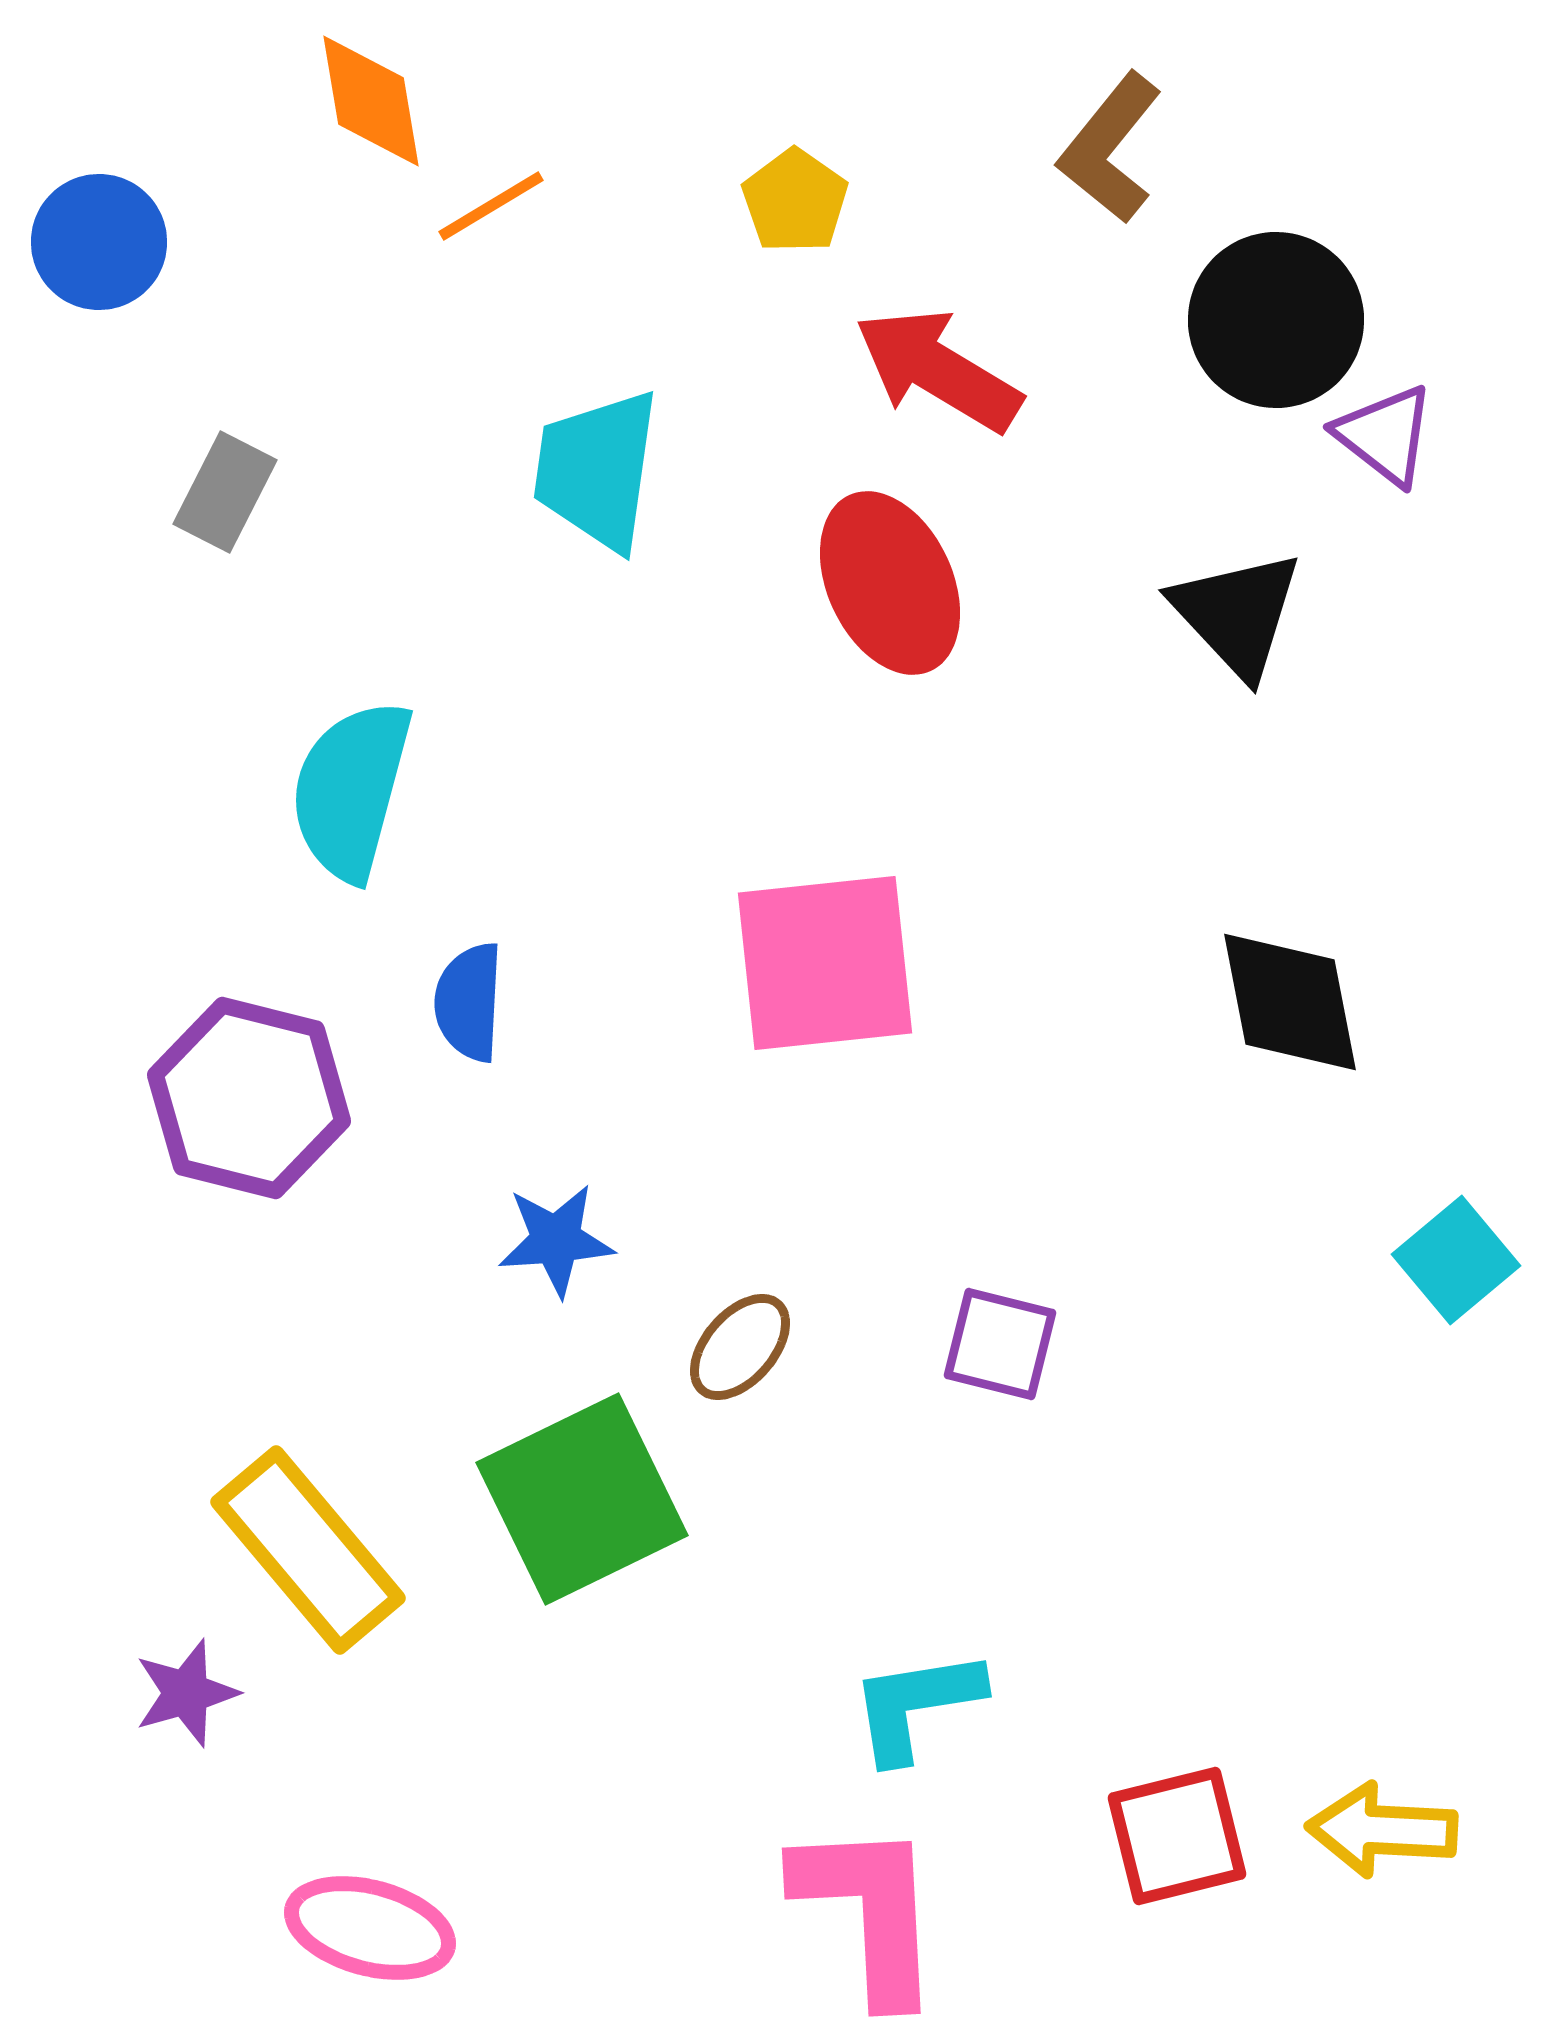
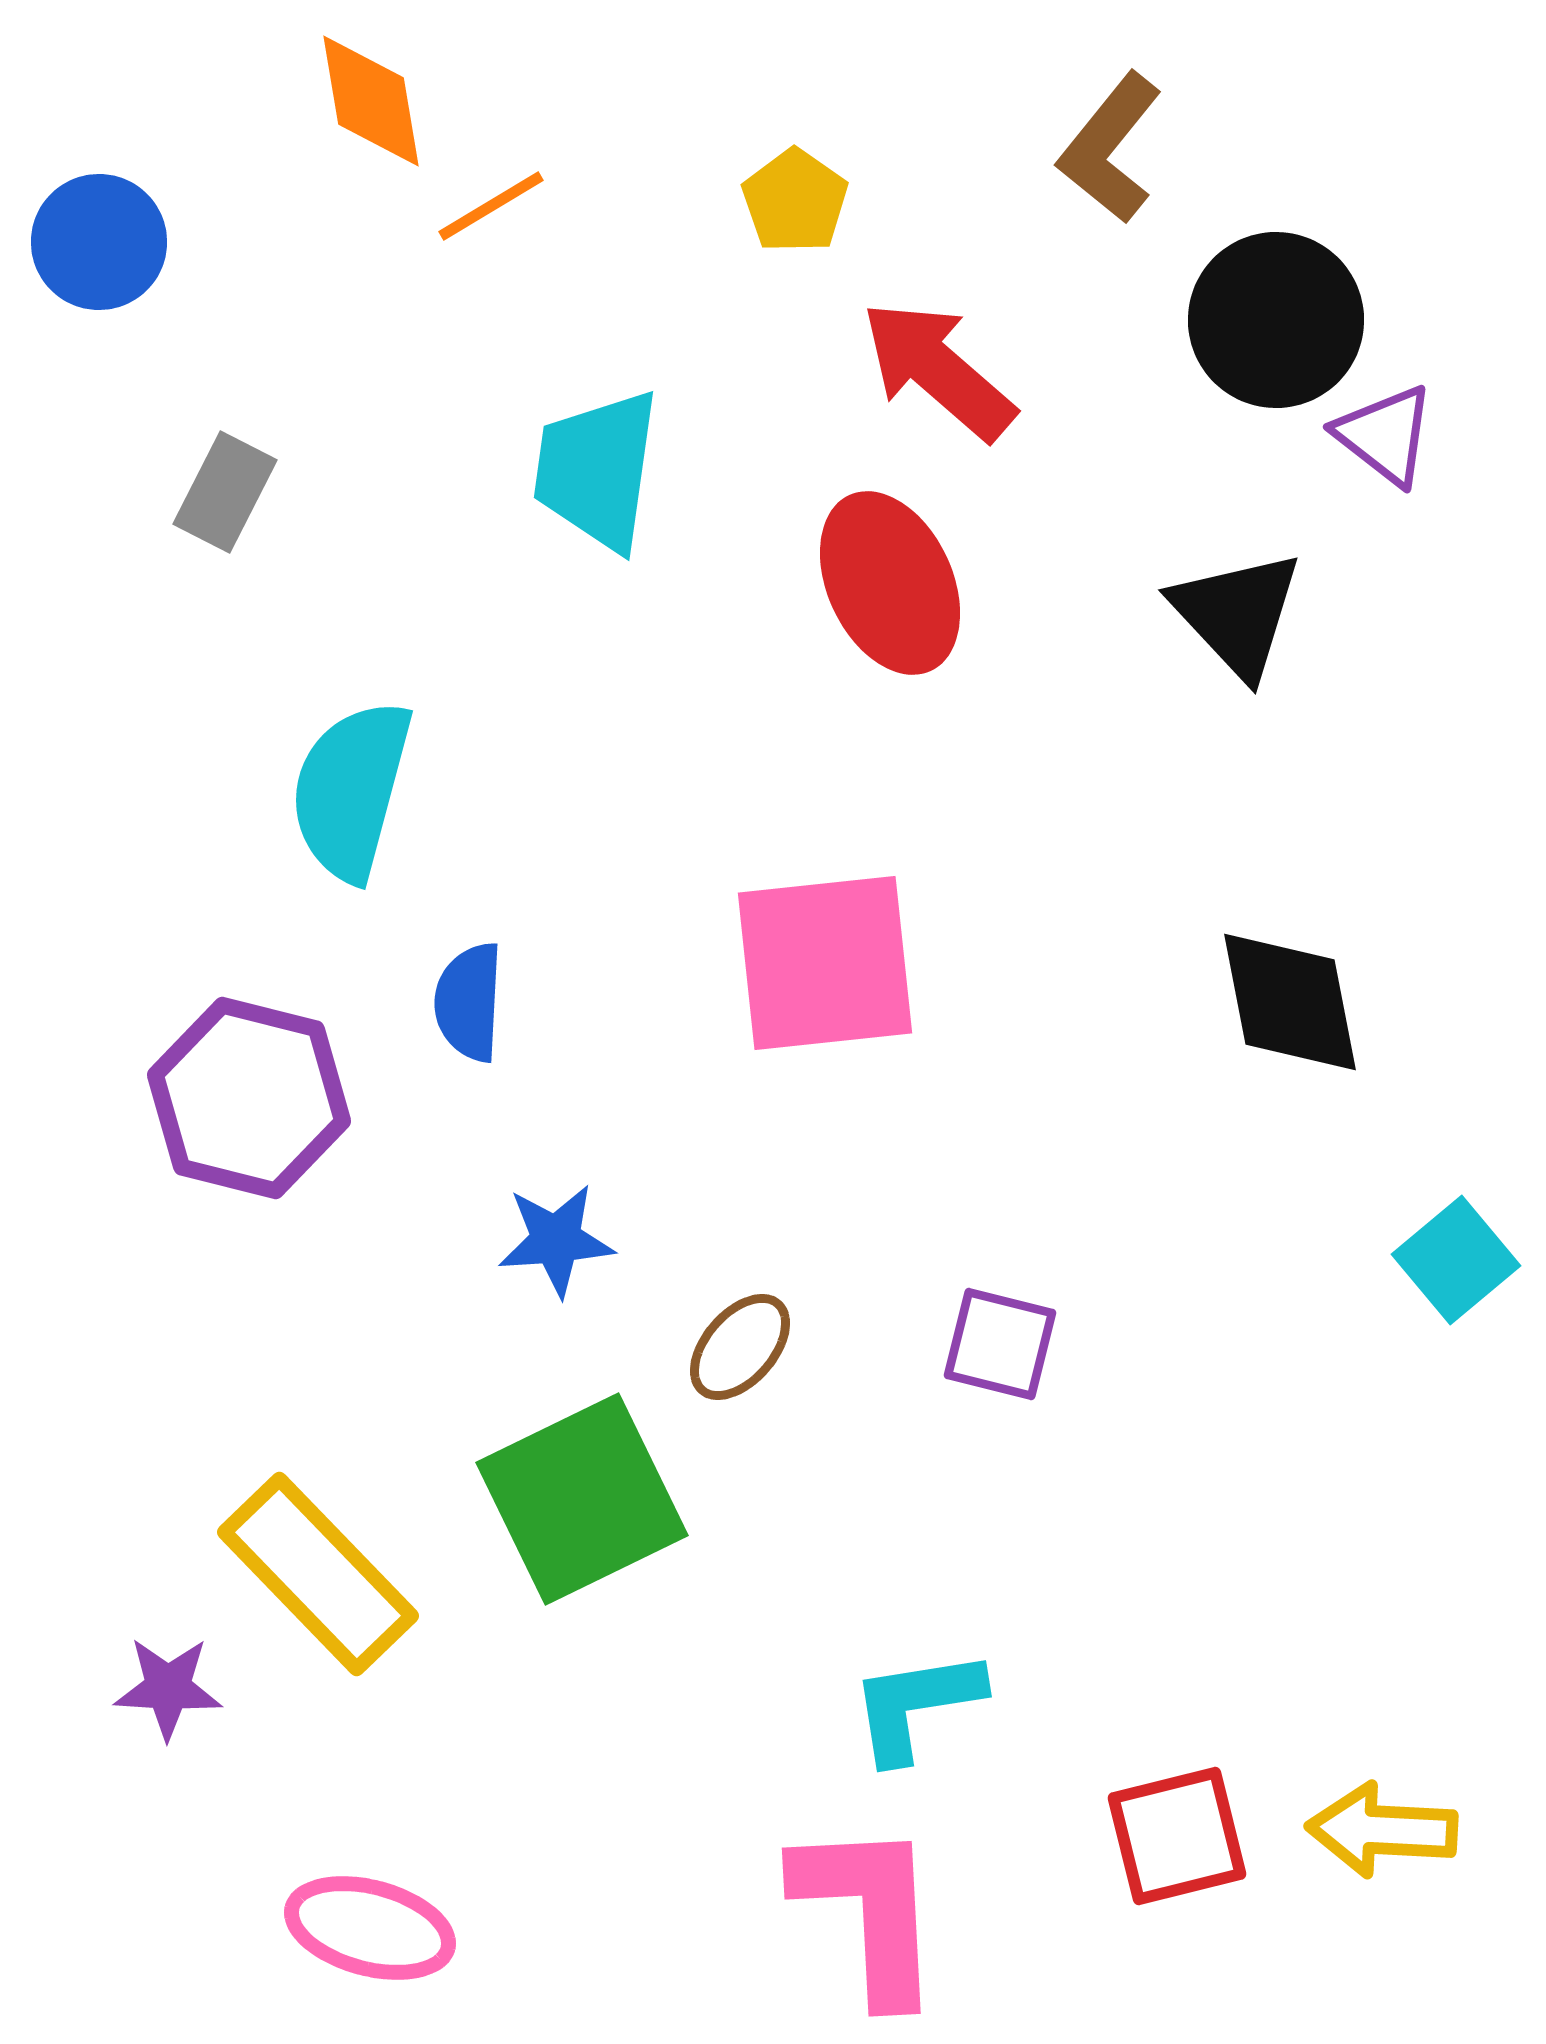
red arrow: rotated 10 degrees clockwise
yellow rectangle: moved 10 px right, 24 px down; rotated 4 degrees counterclockwise
purple star: moved 18 px left, 5 px up; rotated 19 degrees clockwise
